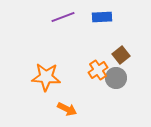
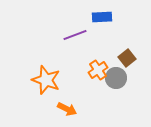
purple line: moved 12 px right, 18 px down
brown square: moved 6 px right, 3 px down
orange star: moved 3 px down; rotated 16 degrees clockwise
